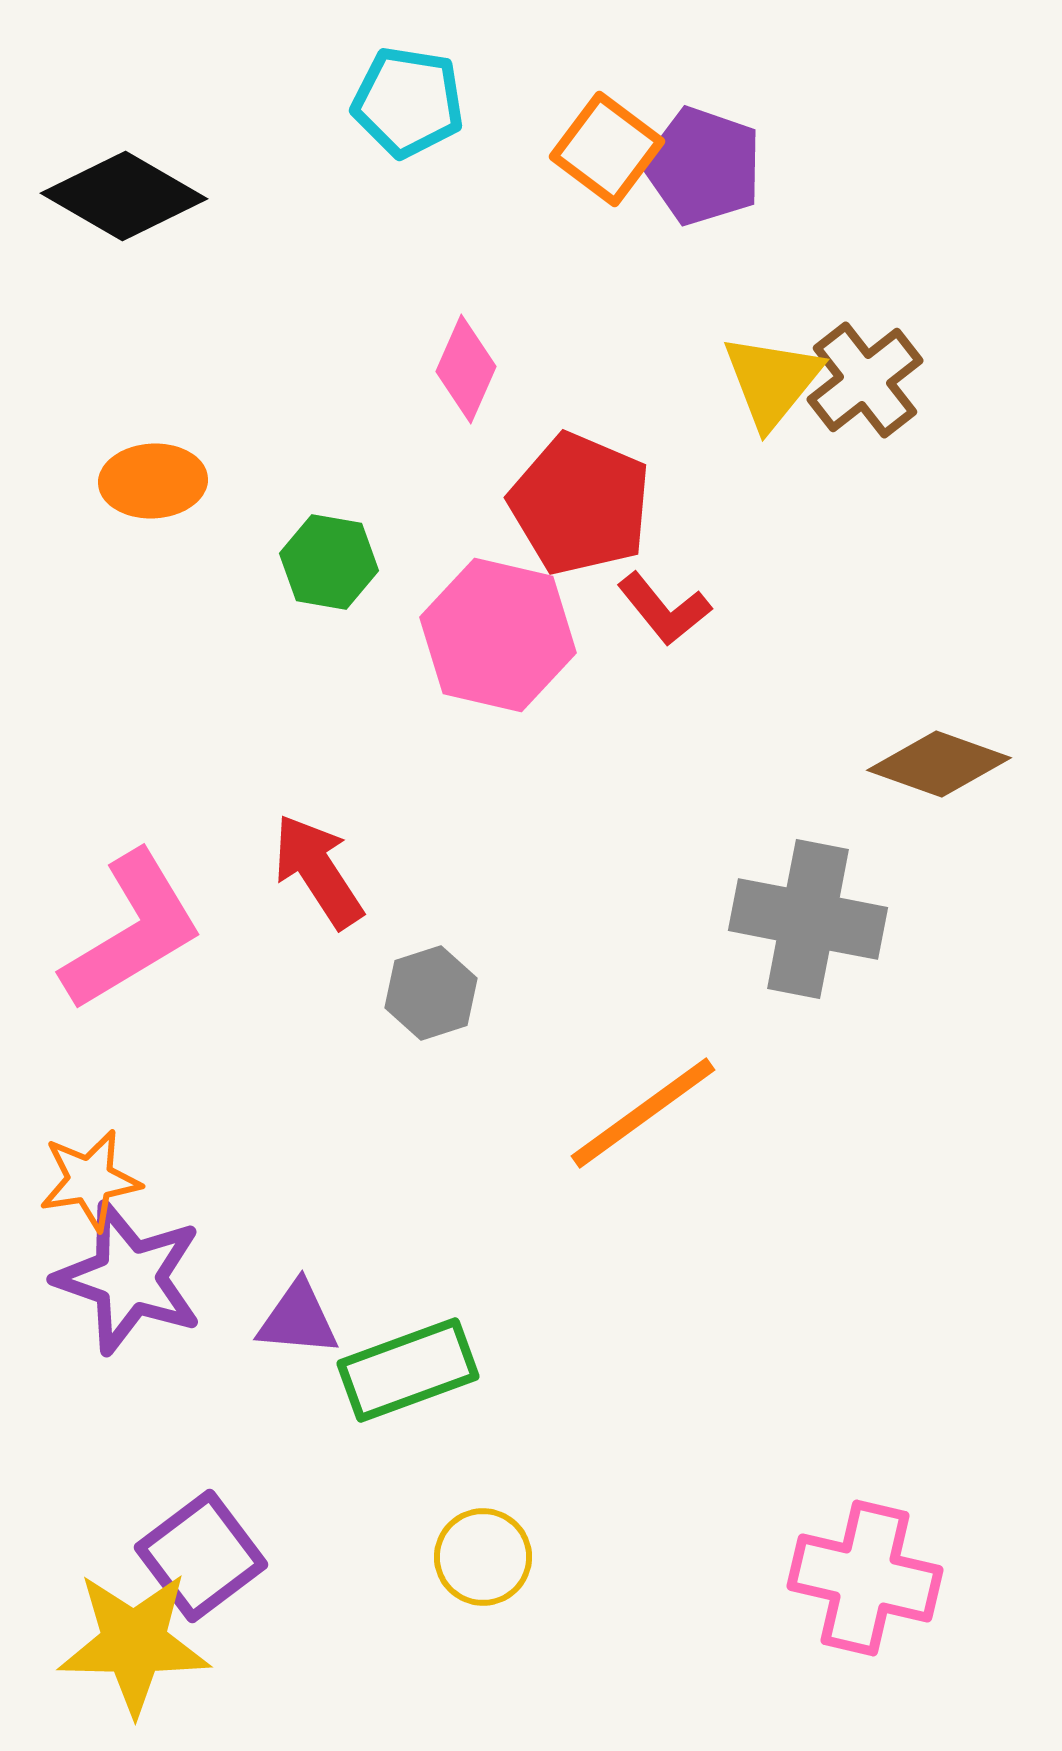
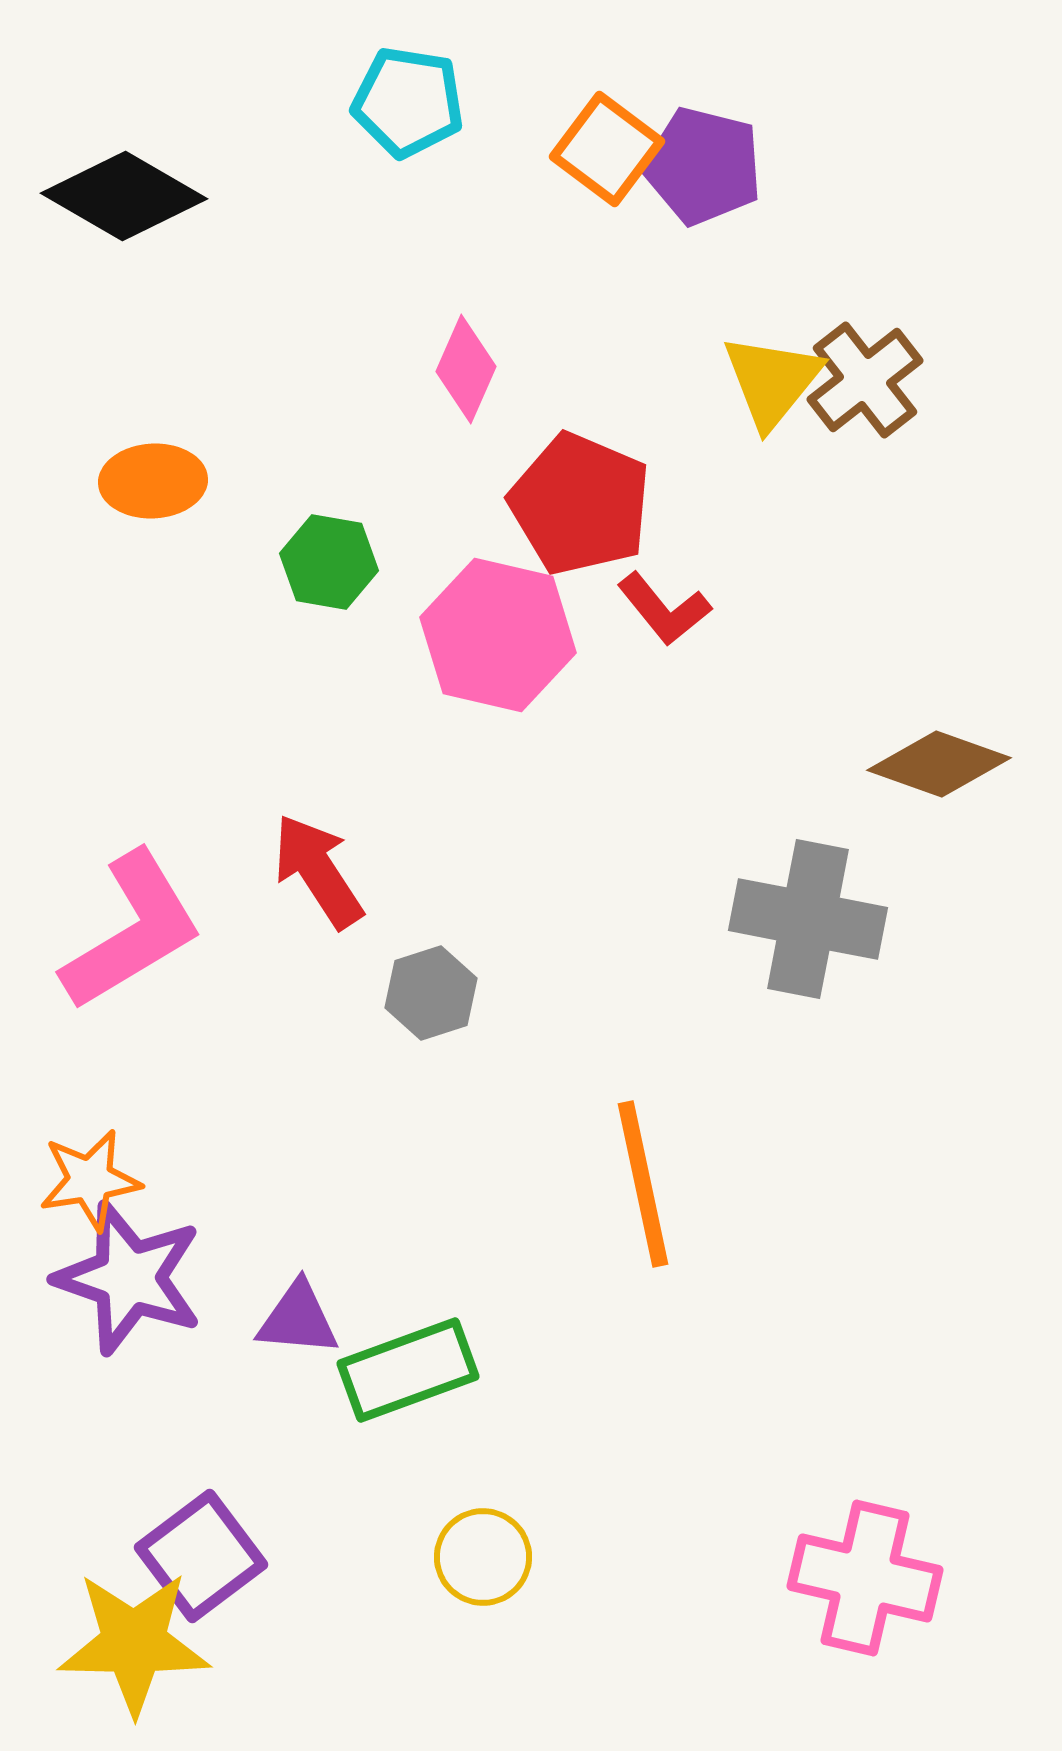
purple pentagon: rotated 5 degrees counterclockwise
orange line: moved 71 px down; rotated 66 degrees counterclockwise
